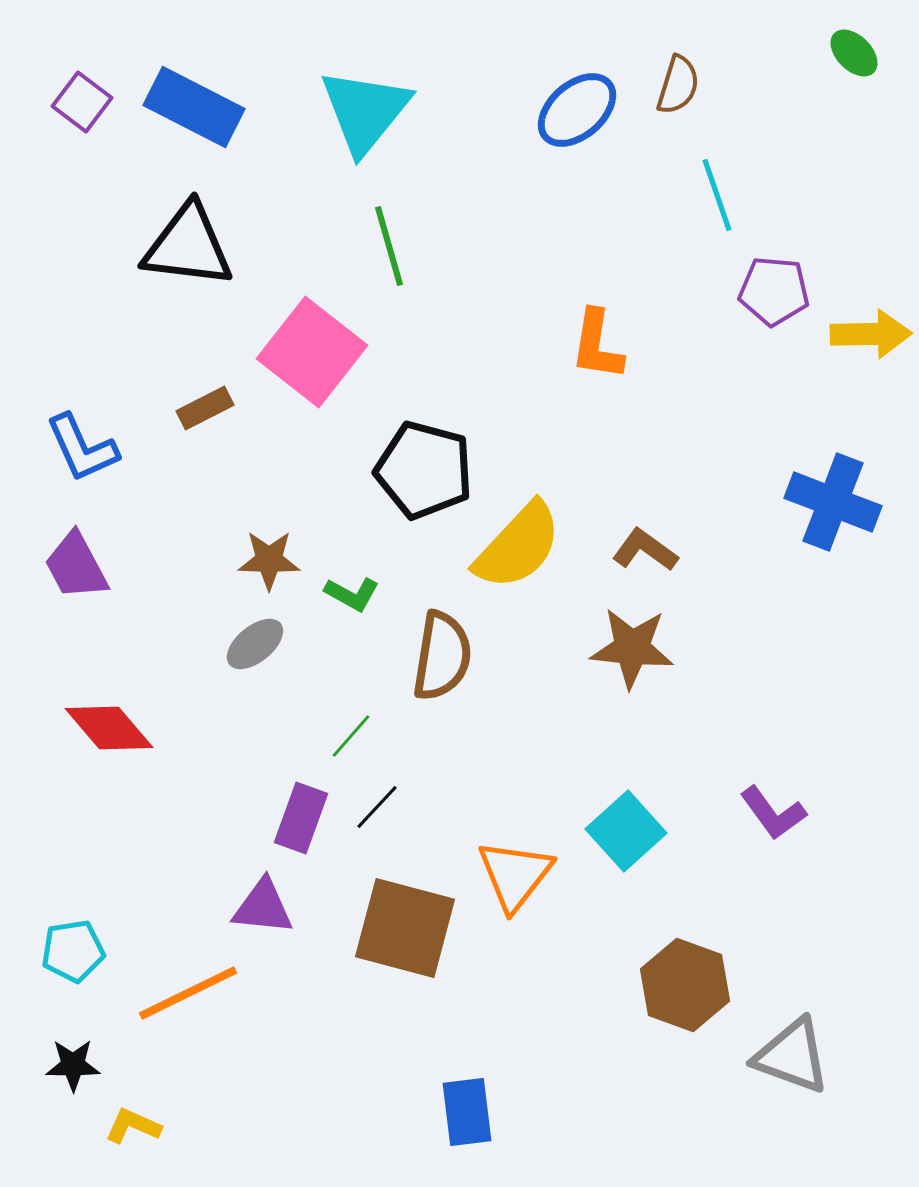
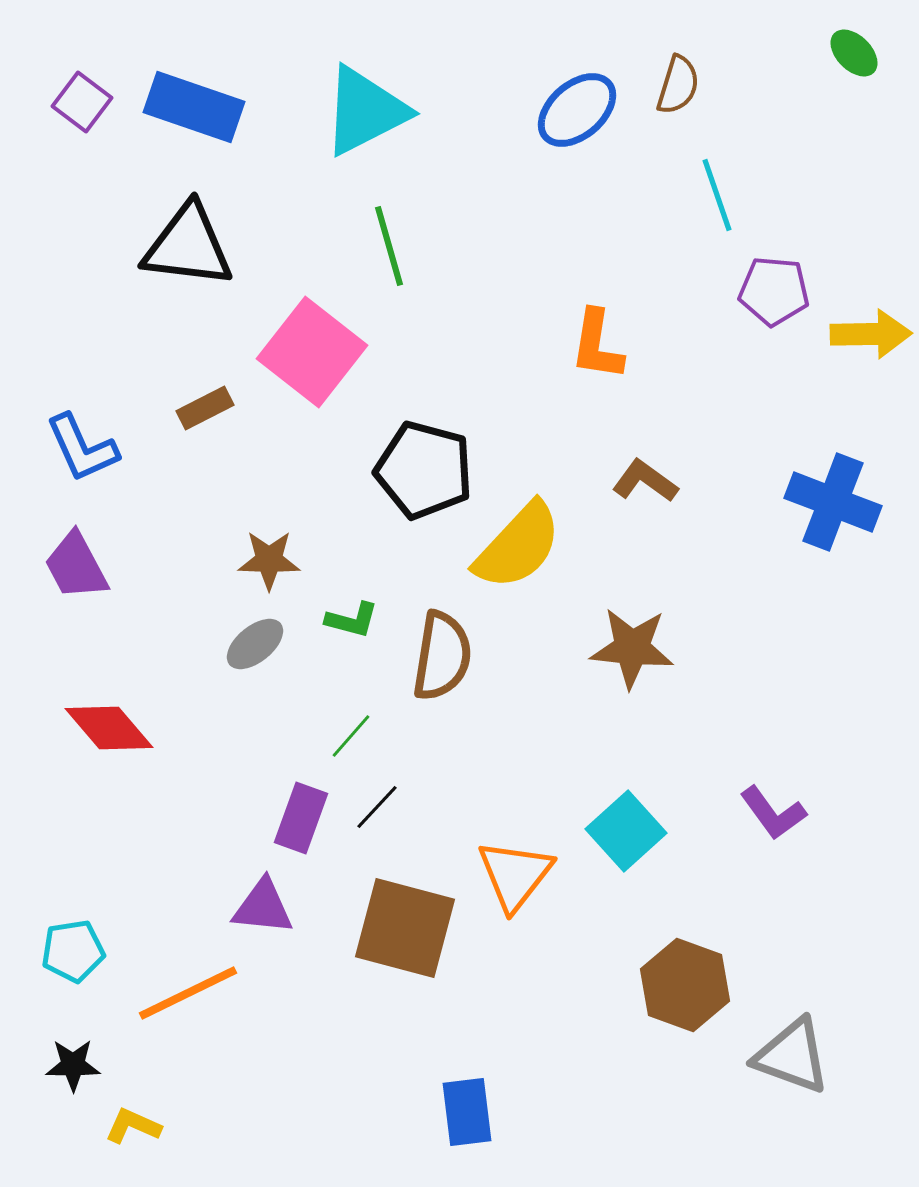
blue rectangle at (194, 107): rotated 8 degrees counterclockwise
cyan triangle at (365, 111): rotated 24 degrees clockwise
brown L-shape at (645, 550): moved 69 px up
green L-shape at (352, 594): moved 26 px down; rotated 14 degrees counterclockwise
